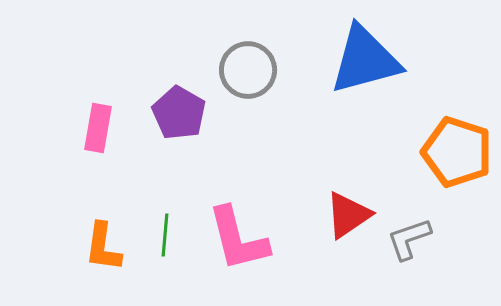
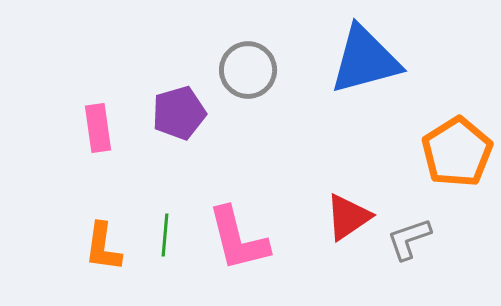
purple pentagon: rotated 26 degrees clockwise
pink rectangle: rotated 18 degrees counterclockwise
orange pentagon: rotated 22 degrees clockwise
red triangle: moved 2 px down
